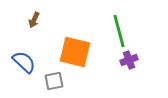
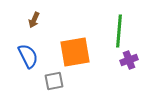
green line: rotated 20 degrees clockwise
orange square: rotated 24 degrees counterclockwise
blue semicircle: moved 4 px right, 6 px up; rotated 20 degrees clockwise
